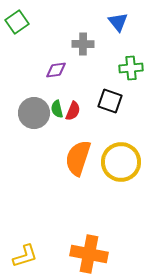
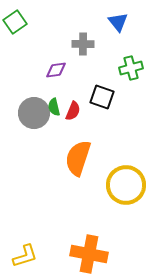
green square: moved 2 px left
green cross: rotated 10 degrees counterclockwise
black square: moved 8 px left, 4 px up
green semicircle: moved 3 px left, 2 px up
yellow circle: moved 5 px right, 23 px down
